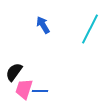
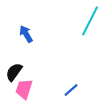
blue arrow: moved 17 px left, 9 px down
cyan line: moved 8 px up
blue line: moved 31 px right, 1 px up; rotated 42 degrees counterclockwise
